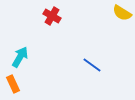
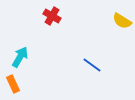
yellow semicircle: moved 8 px down
